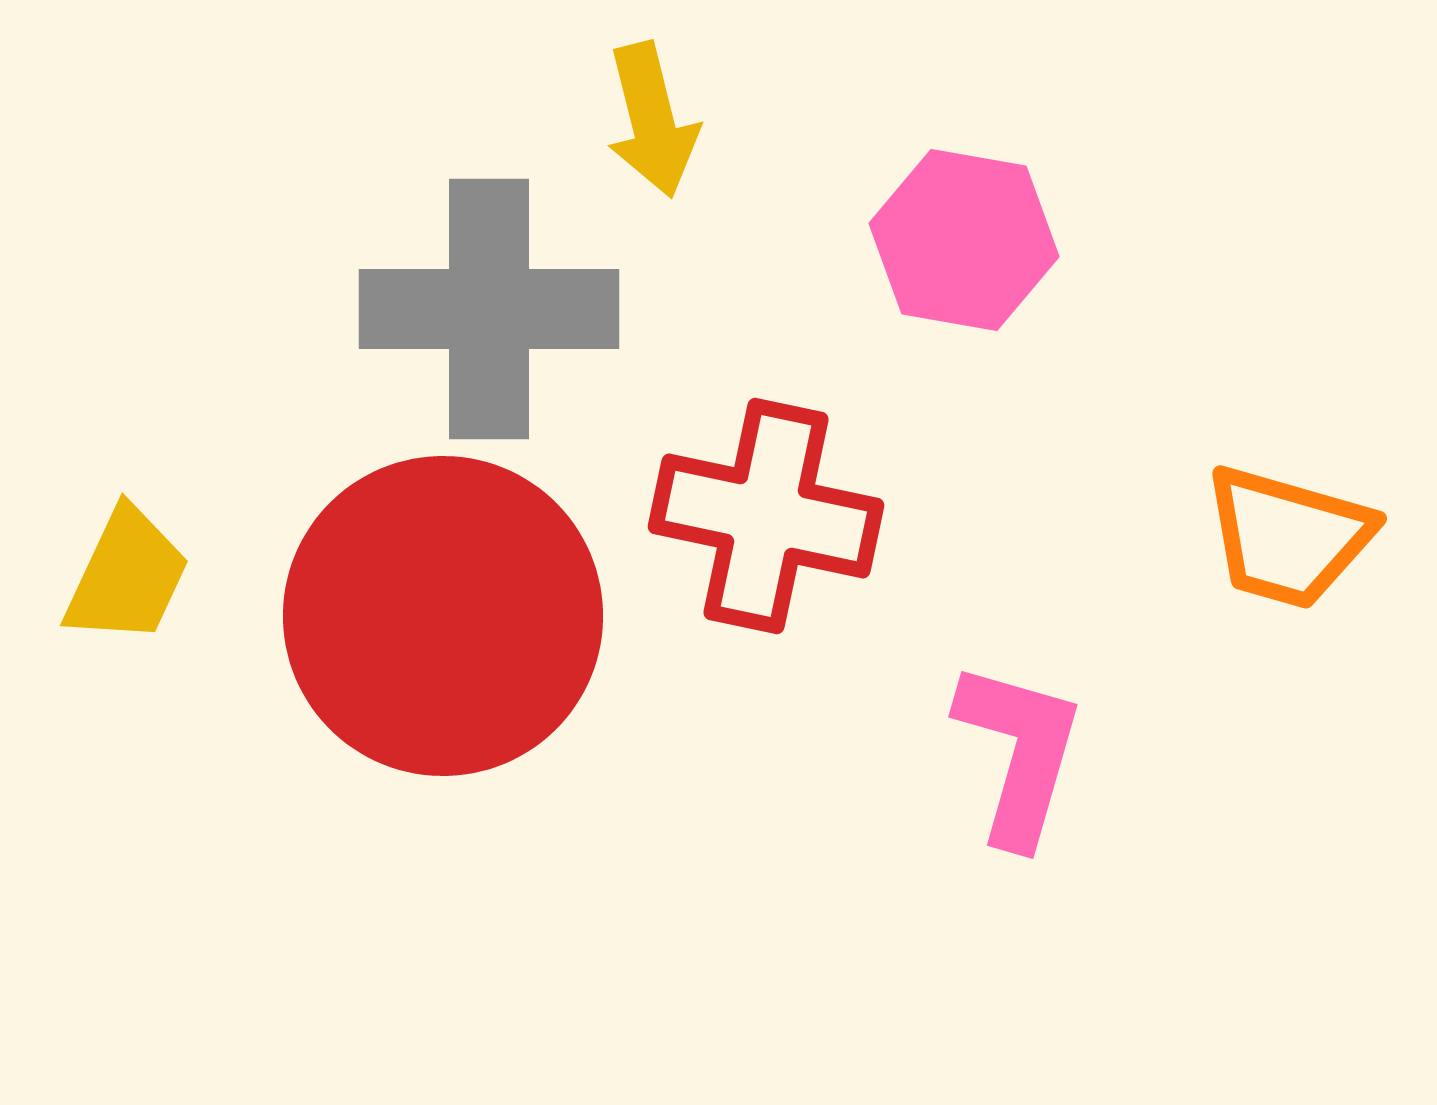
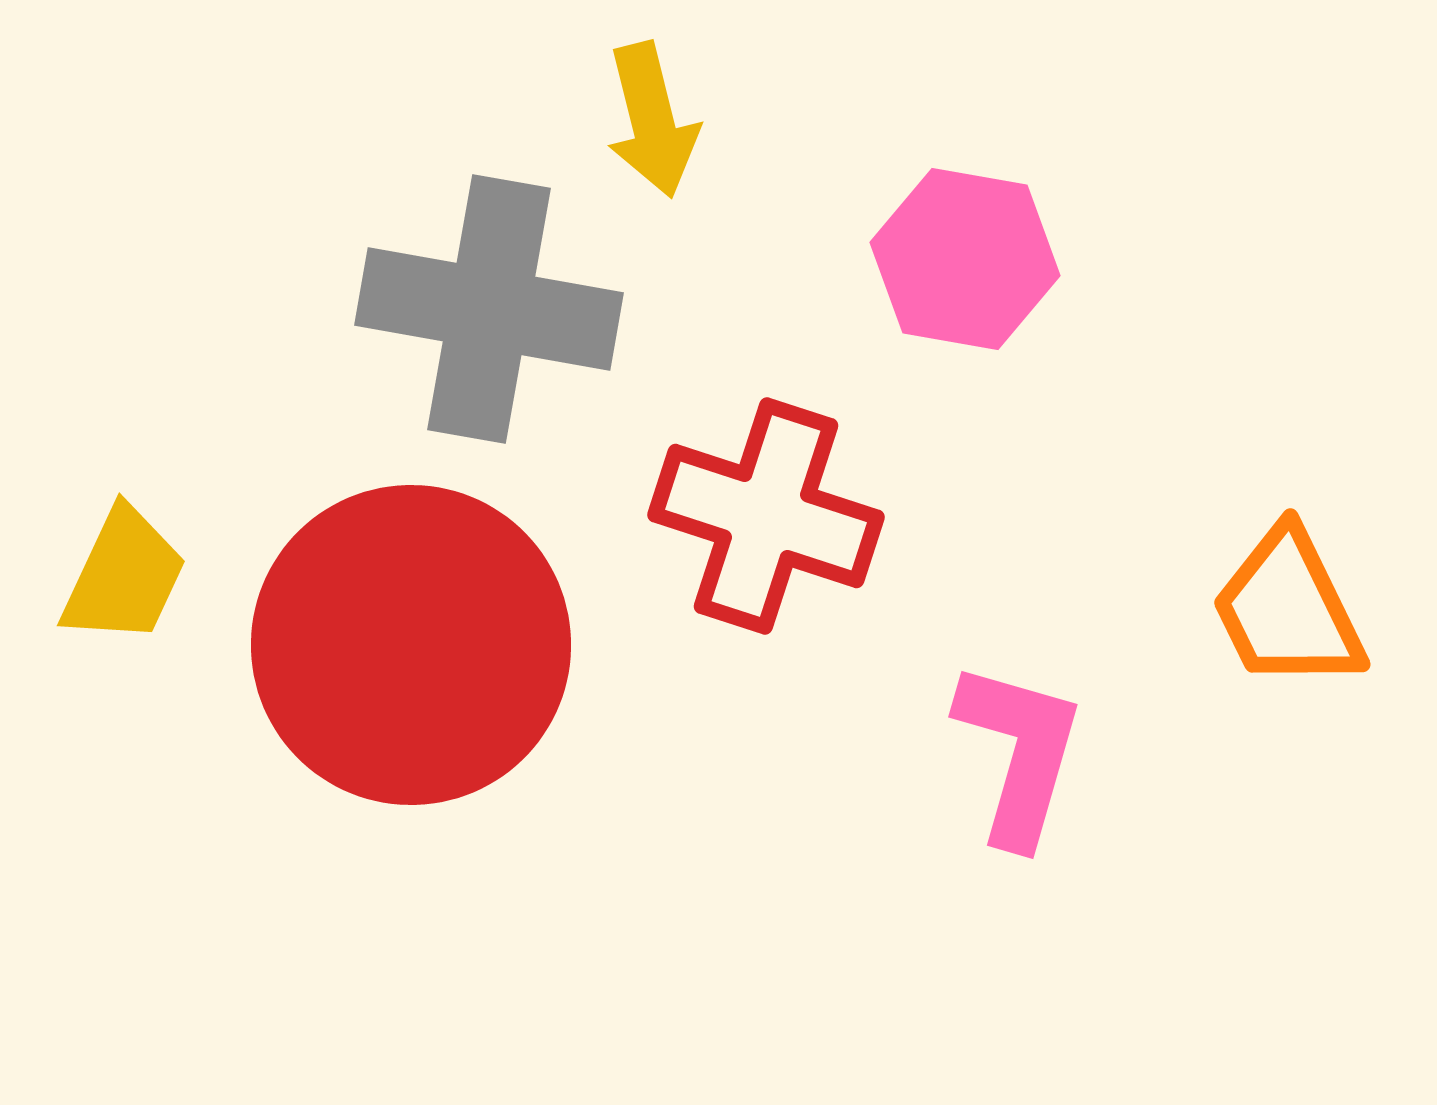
pink hexagon: moved 1 px right, 19 px down
gray cross: rotated 10 degrees clockwise
red cross: rotated 6 degrees clockwise
orange trapezoid: moved 72 px down; rotated 48 degrees clockwise
yellow trapezoid: moved 3 px left
red circle: moved 32 px left, 29 px down
